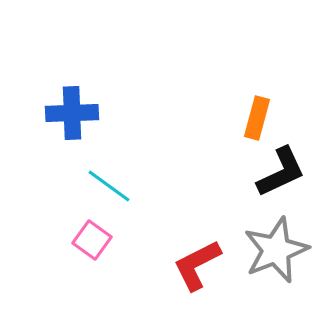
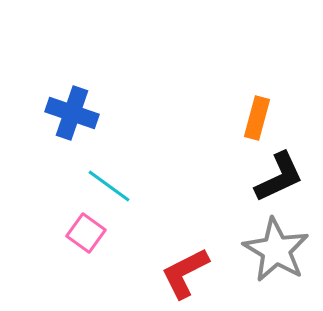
blue cross: rotated 21 degrees clockwise
black L-shape: moved 2 px left, 5 px down
pink square: moved 6 px left, 7 px up
gray star: rotated 20 degrees counterclockwise
red L-shape: moved 12 px left, 8 px down
